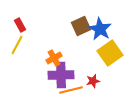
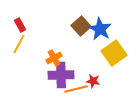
brown square: rotated 18 degrees counterclockwise
yellow line: moved 2 px right, 1 px up
yellow square: moved 4 px right
red star: rotated 24 degrees clockwise
orange line: moved 5 px right, 1 px up
